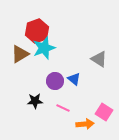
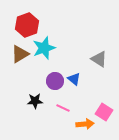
red hexagon: moved 10 px left, 6 px up
